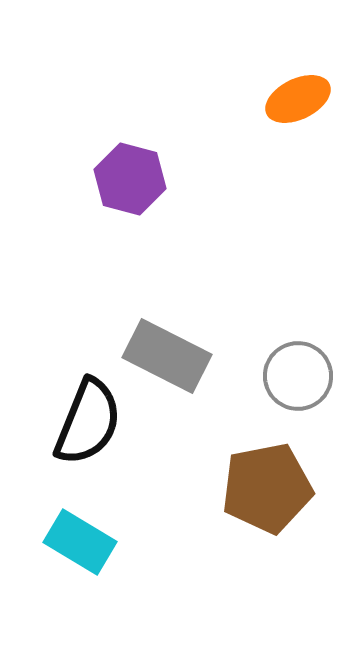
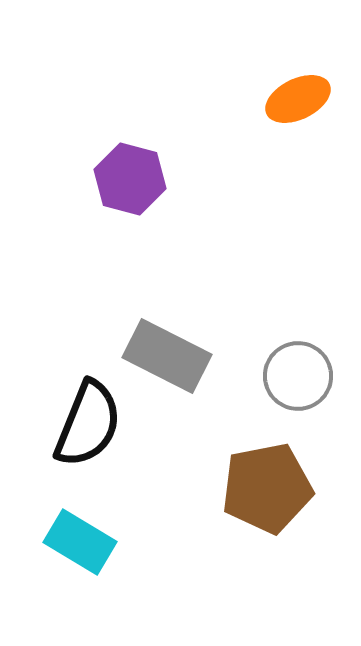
black semicircle: moved 2 px down
